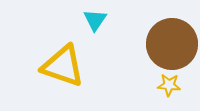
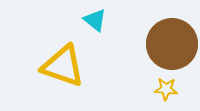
cyan triangle: rotated 25 degrees counterclockwise
yellow star: moved 3 px left, 4 px down
